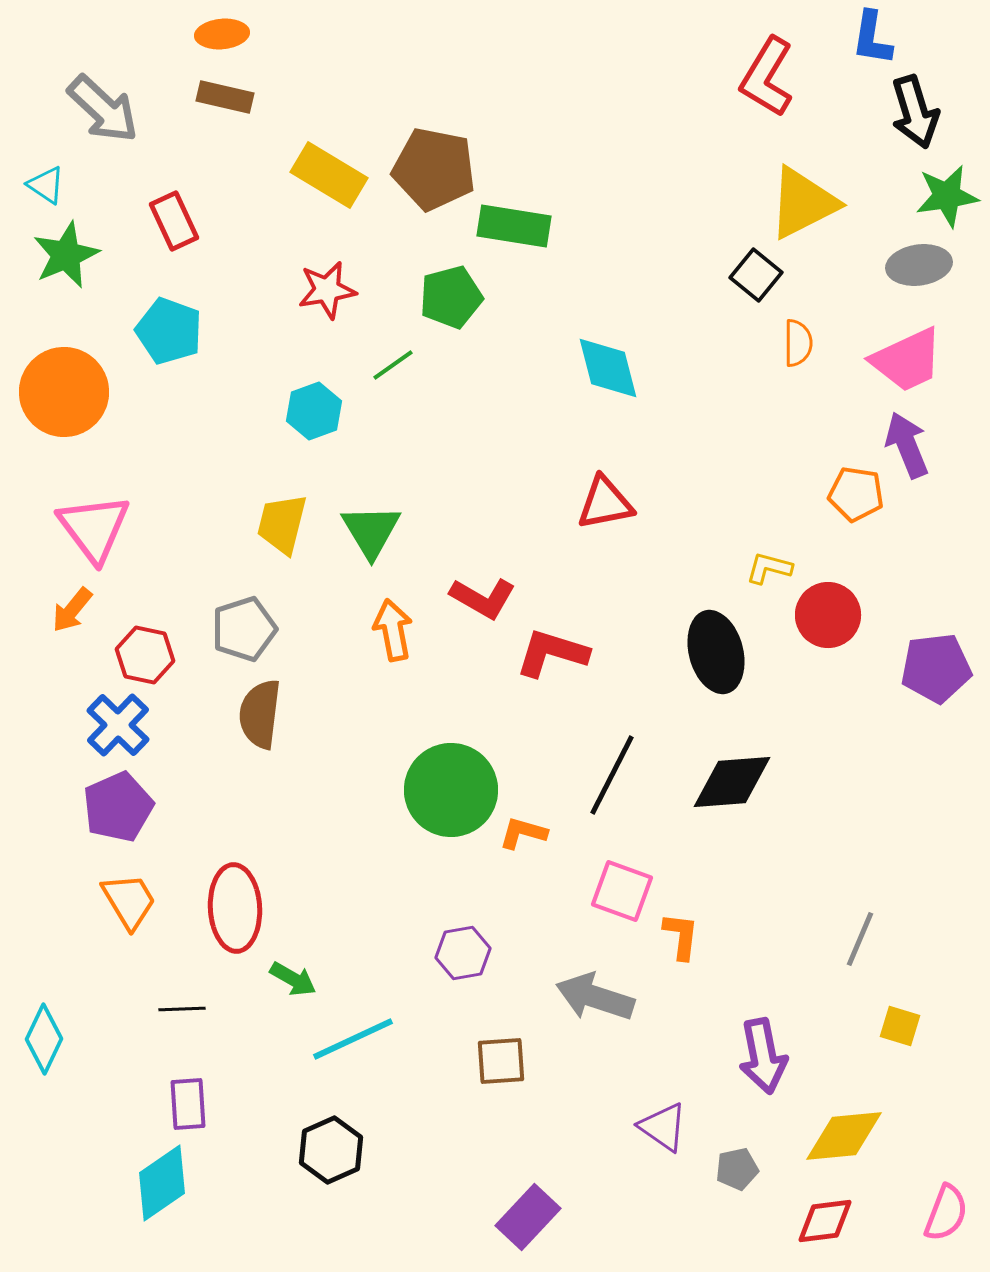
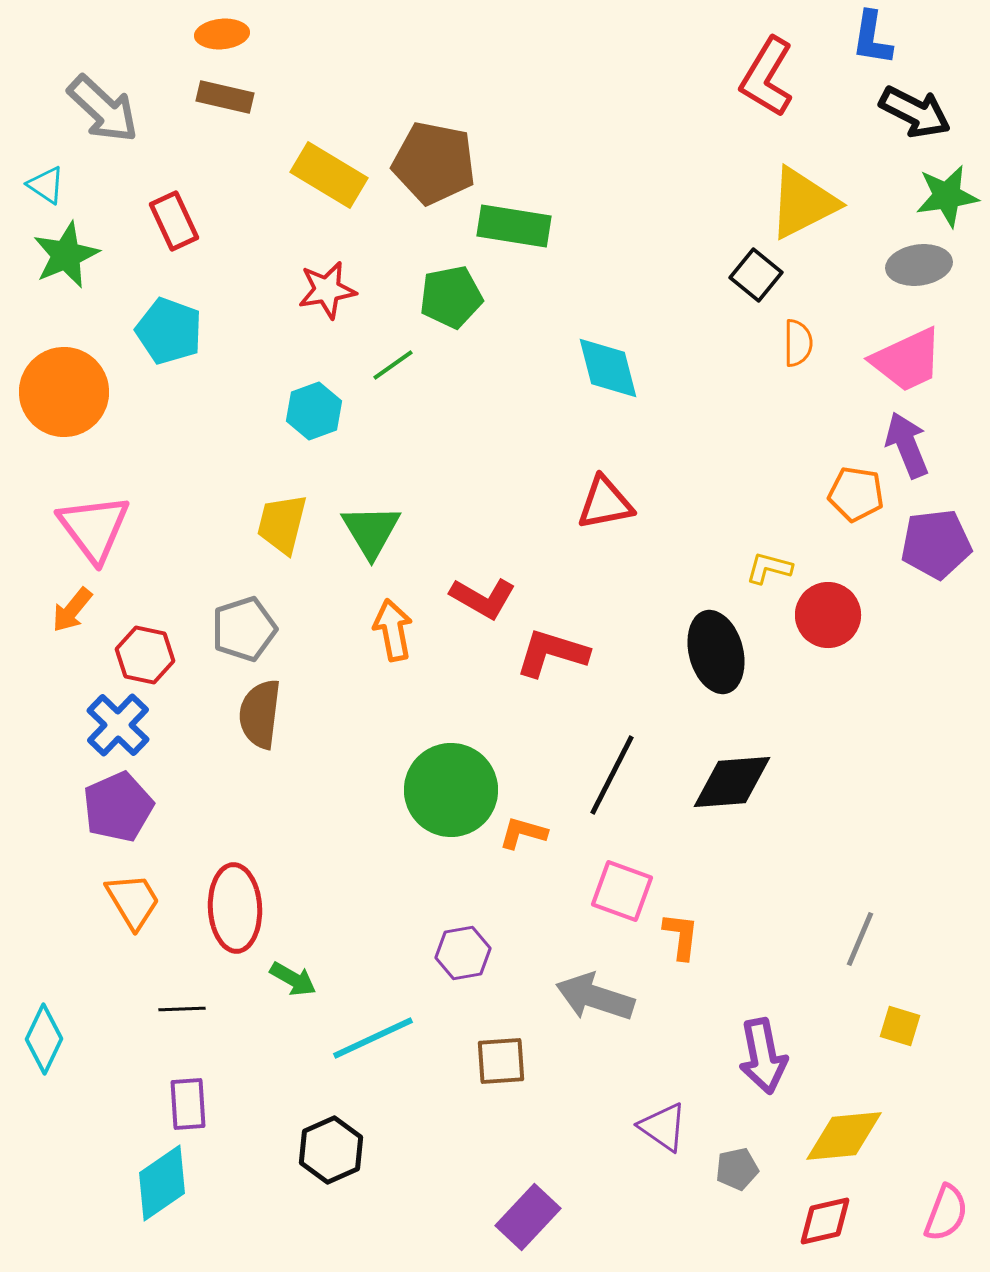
black arrow at (915, 112): rotated 46 degrees counterclockwise
brown pentagon at (434, 169): moved 6 px up
green pentagon at (451, 297): rotated 4 degrees clockwise
purple pentagon at (936, 668): moved 124 px up
orange trapezoid at (129, 901): moved 4 px right
cyan line at (353, 1039): moved 20 px right, 1 px up
red diamond at (825, 1221): rotated 6 degrees counterclockwise
